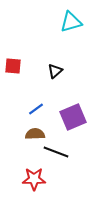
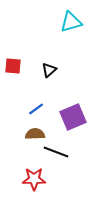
black triangle: moved 6 px left, 1 px up
